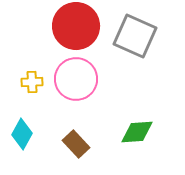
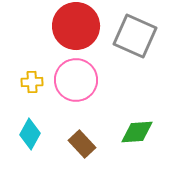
pink circle: moved 1 px down
cyan diamond: moved 8 px right
brown rectangle: moved 6 px right
